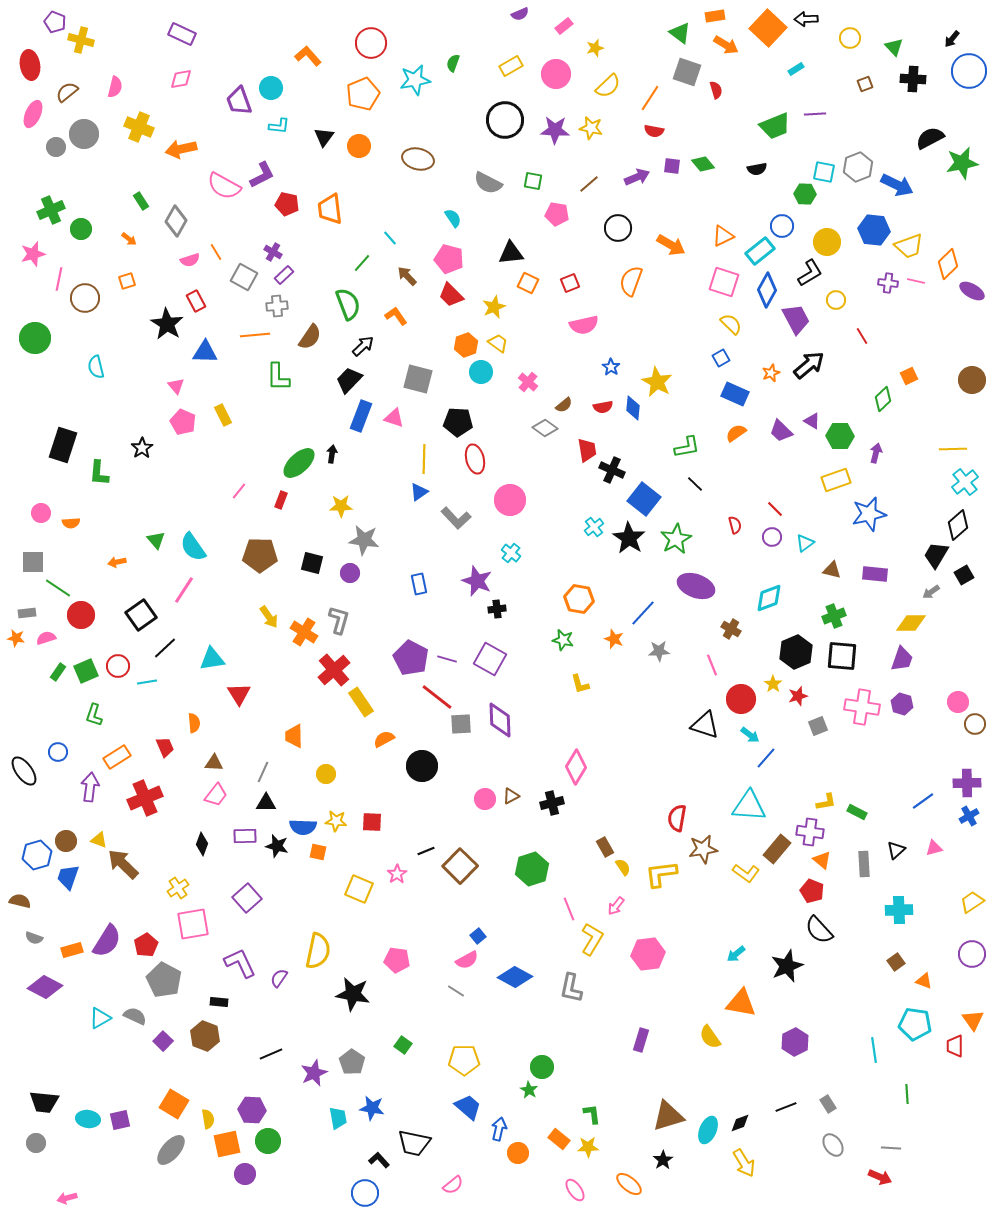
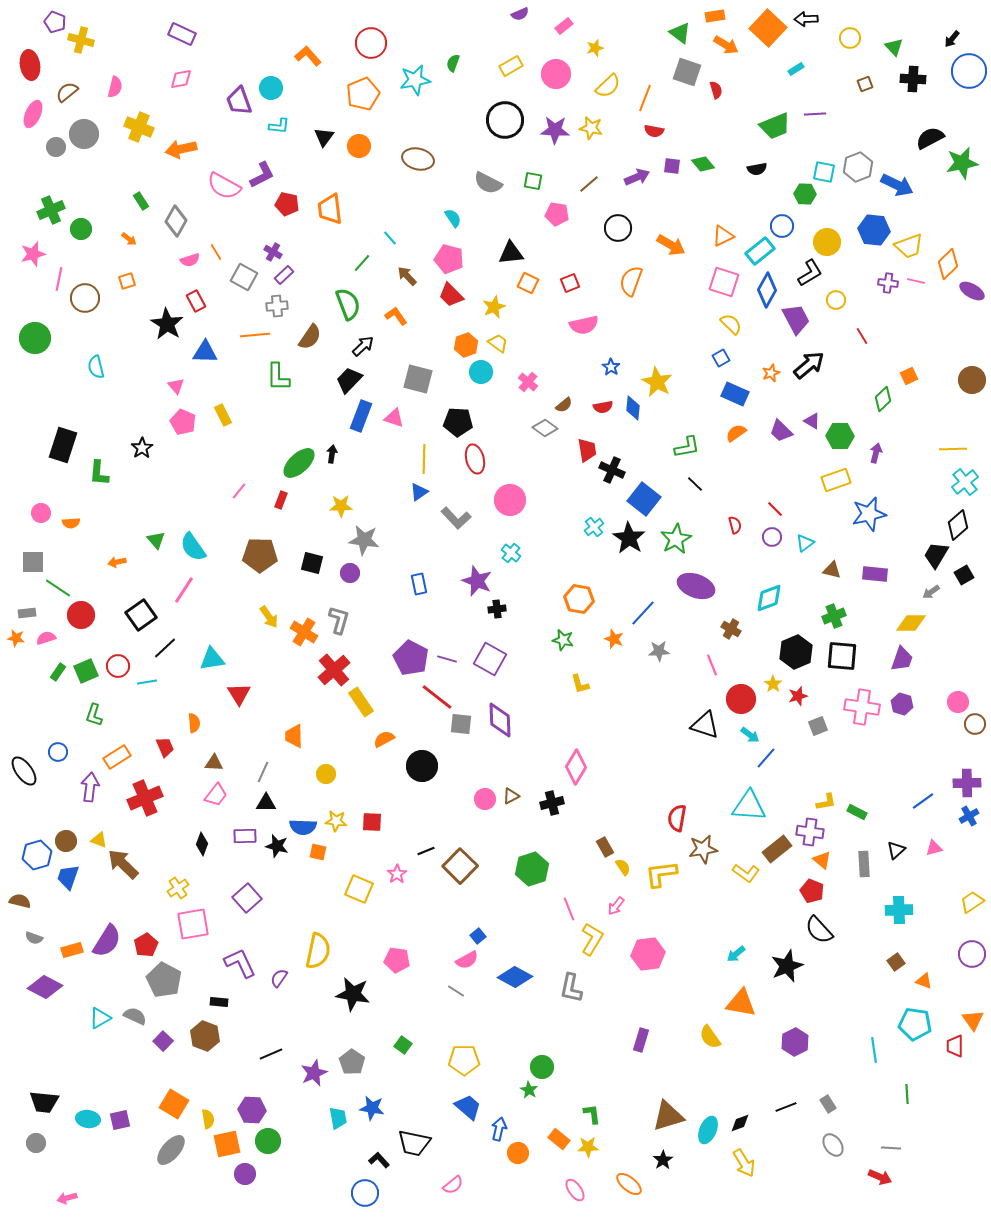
orange line at (650, 98): moved 5 px left; rotated 12 degrees counterclockwise
gray square at (461, 724): rotated 10 degrees clockwise
brown rectangle at (777, 849): rotated 12 degrees clockwise
